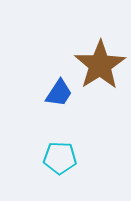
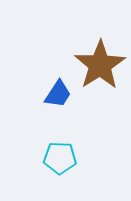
blue trapezoid: moved 1 px left, 1 px down
